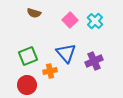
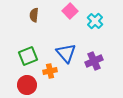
brown semicircle: moved 2 px down; rotated 80 degrees clockwise
pink square: moved 9 px up
